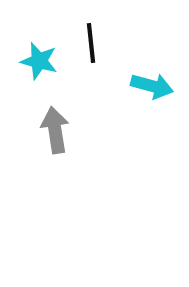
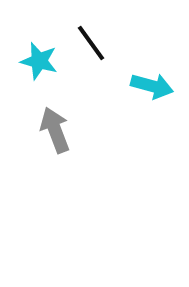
black line: rotated 30 degrees counterclockwise
gray arrow: rotated 12 degrees counterclockwise
